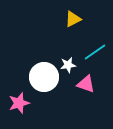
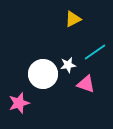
white circle: moved 1 px left, 3 px up
